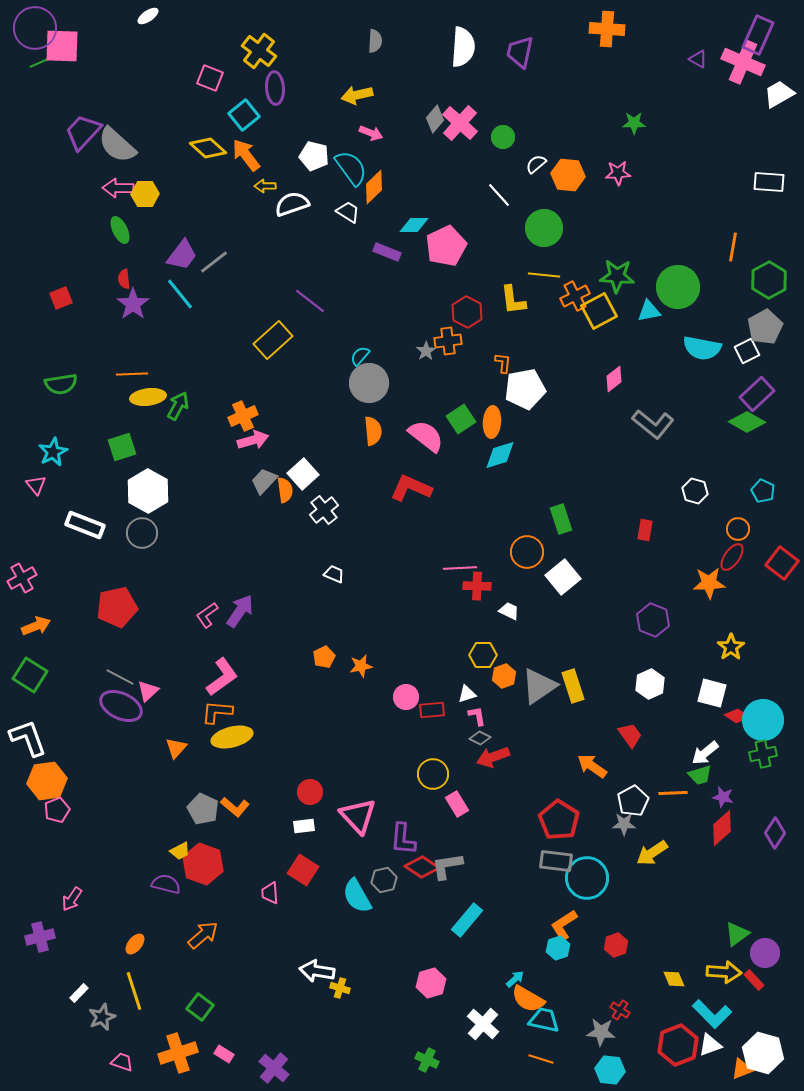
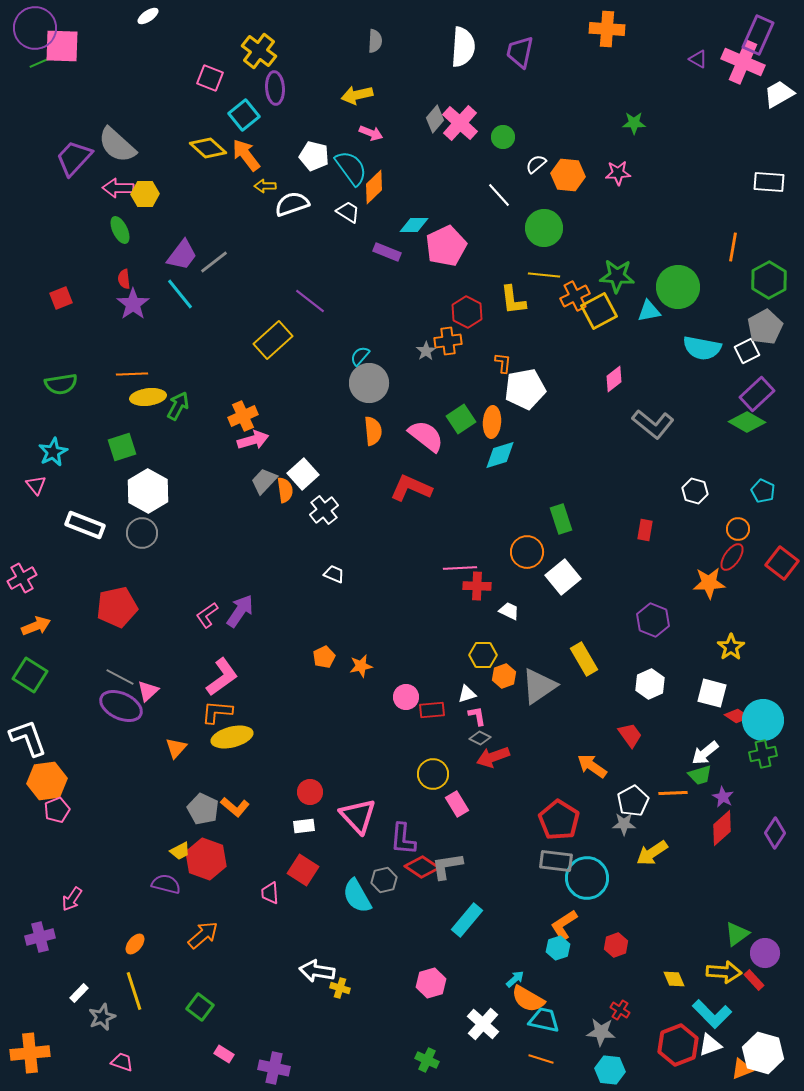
purple trapezoid at (83, 132): moved 9 px left, 26 px down
yellow rectangle at (573, 686): moved 11 px right, 27 px up; rotated 12 degrees counterclockwise
purple star at (723, 797): rotated 15 degrees clockwise
red hexagon at (203, 864): moved 3 px right, 5 px up
orange cross at (178, 1053): moved 148 px left; rotated 12 degrees clockwise
purple cross at (274, 1068): rotated 28 degrees counterclockwise
